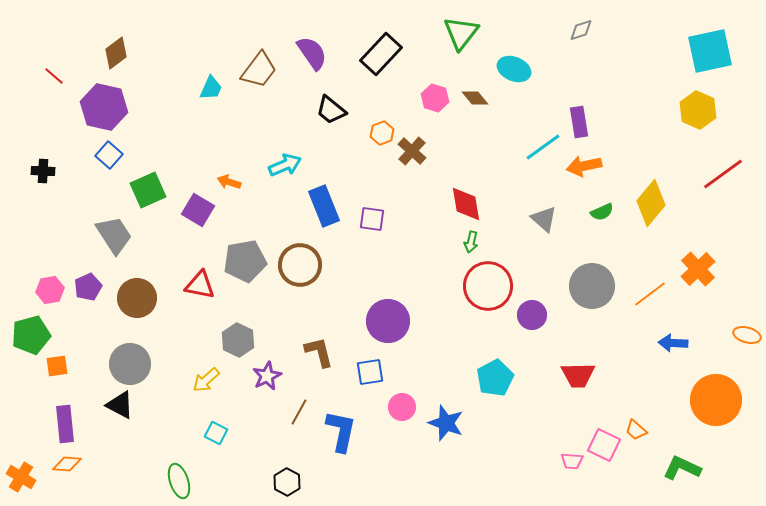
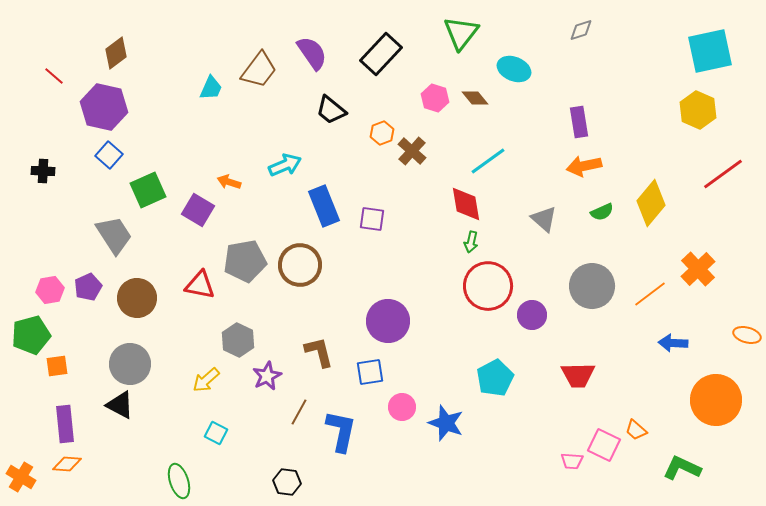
cyan line at (543, 147): moved 55 px left, 14 px down
black hexagon at (287, 482): rotated 20 degrees counterclockwise
